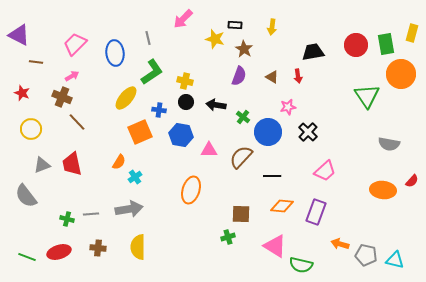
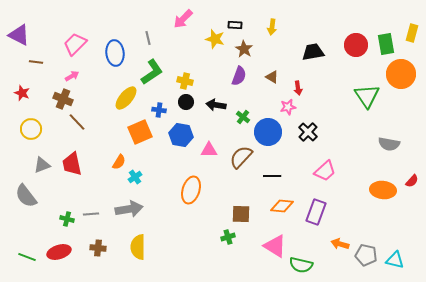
red arrow at (298, 76): moved 12 px down
brown cross at (62, 97): moved 1 px right, 2 px down
